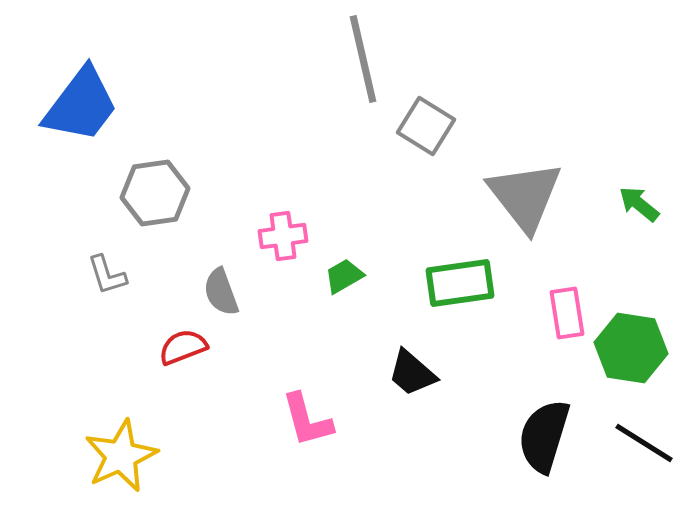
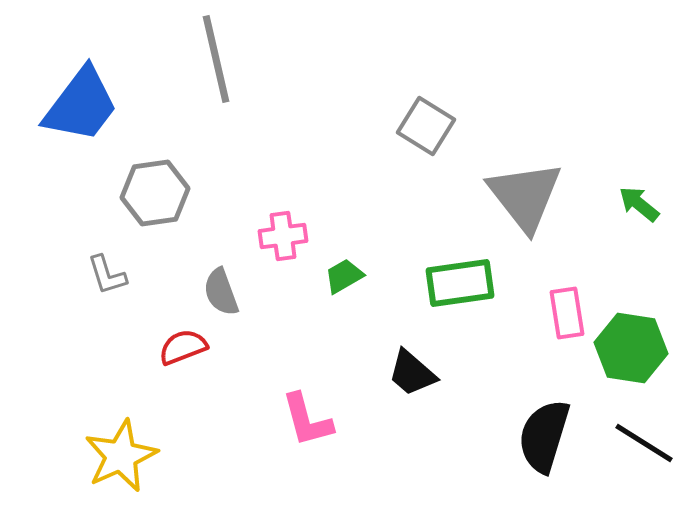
gray line: moved 147 px left
